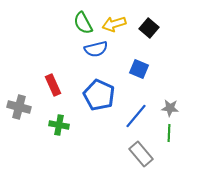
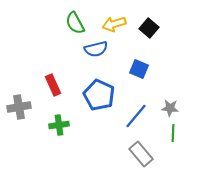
green semicircle: moved 8 px left
gray cross: rotated 25 degrees counterclockwise
green cross: rotated 18 degrees counterclockwise
green line: moved 4 px right
